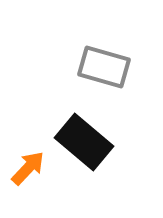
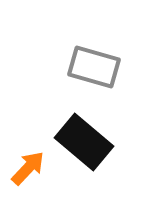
gray rectangle: moved 10 px left
